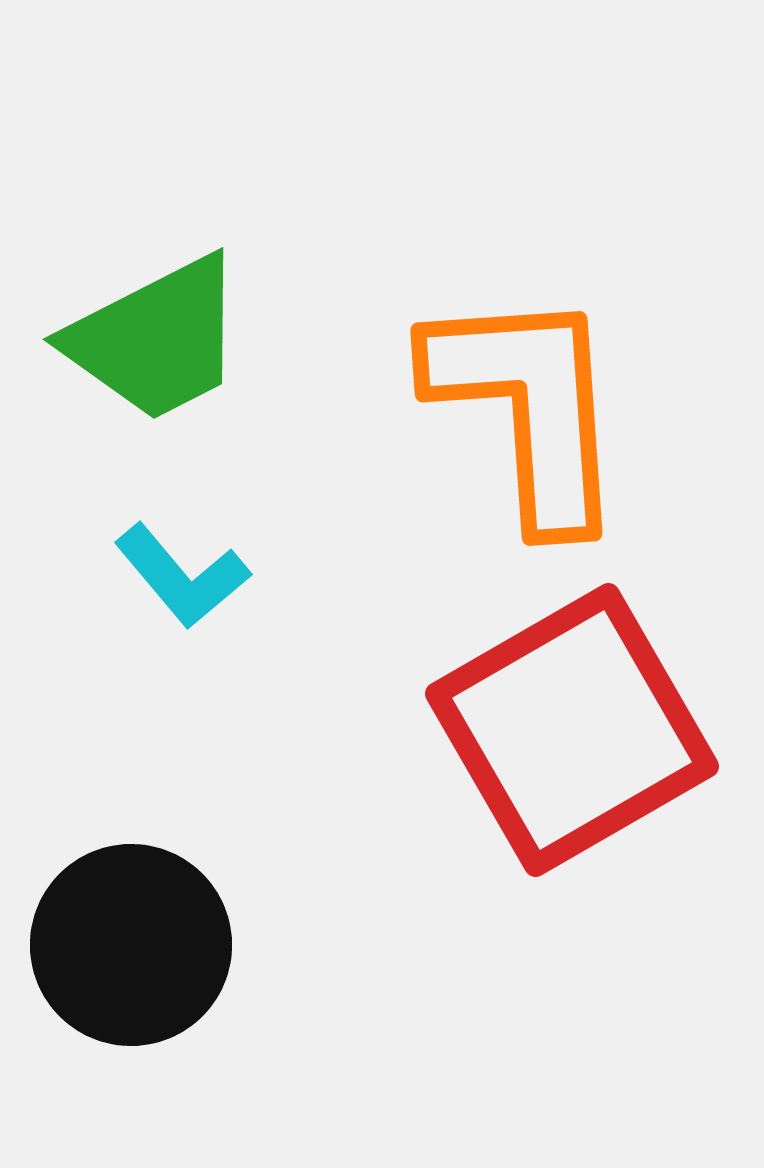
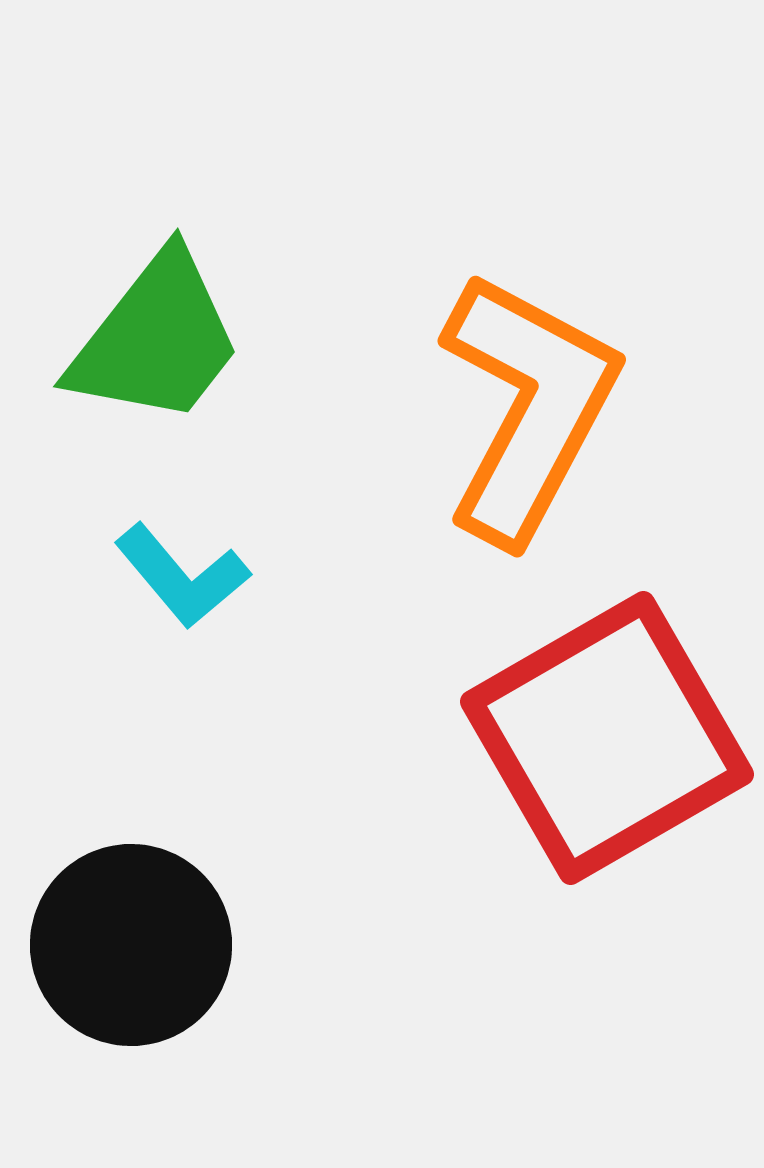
green trapezoid: rotated 25 degrees counterclockwise
orange L-shape: rotated 32 degrees clockwise
red square: moved 35 px right, 8 px down
